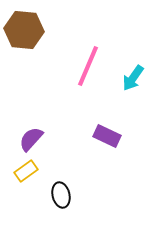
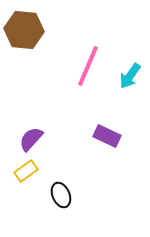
cyan arrow: moved 3 px left, 2 px up
black ellipse: rotated 10 degrees counterclockwise
